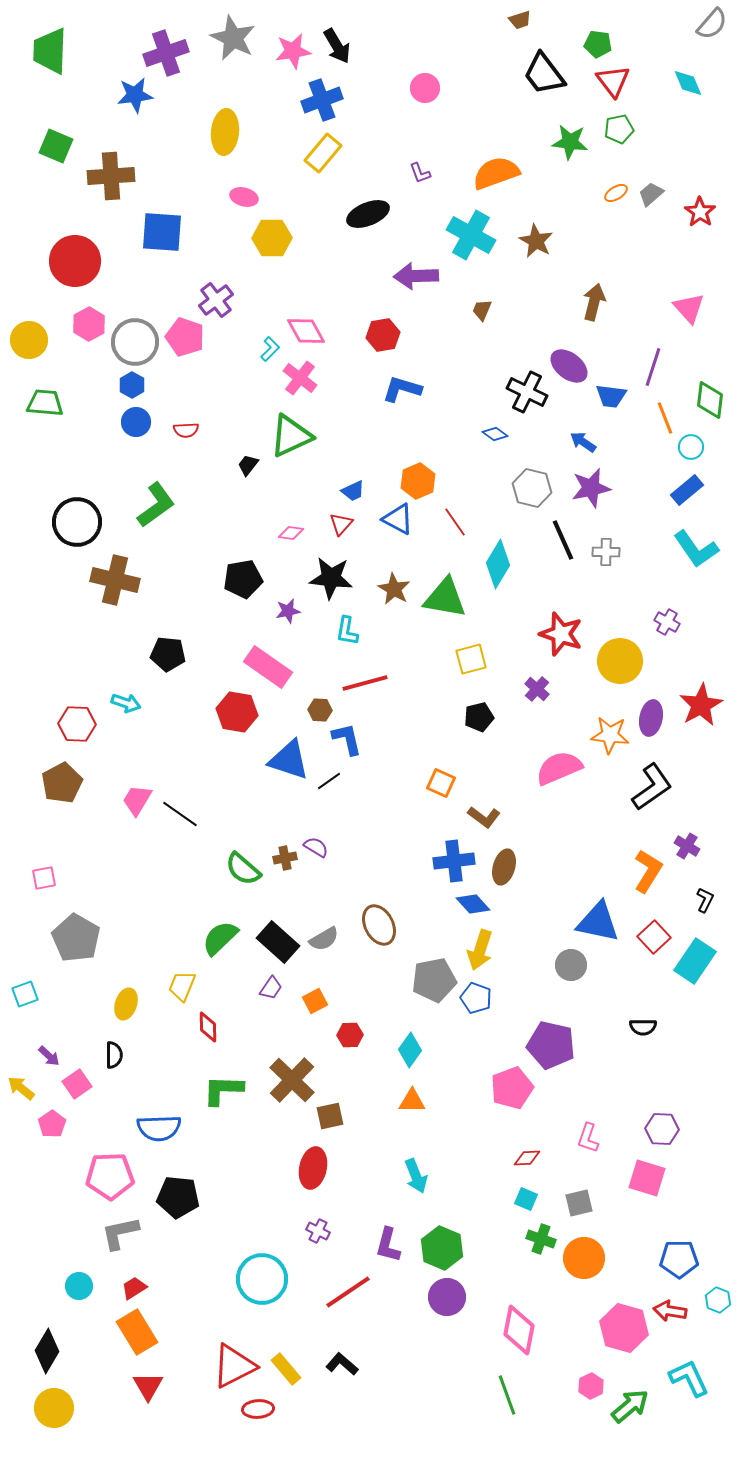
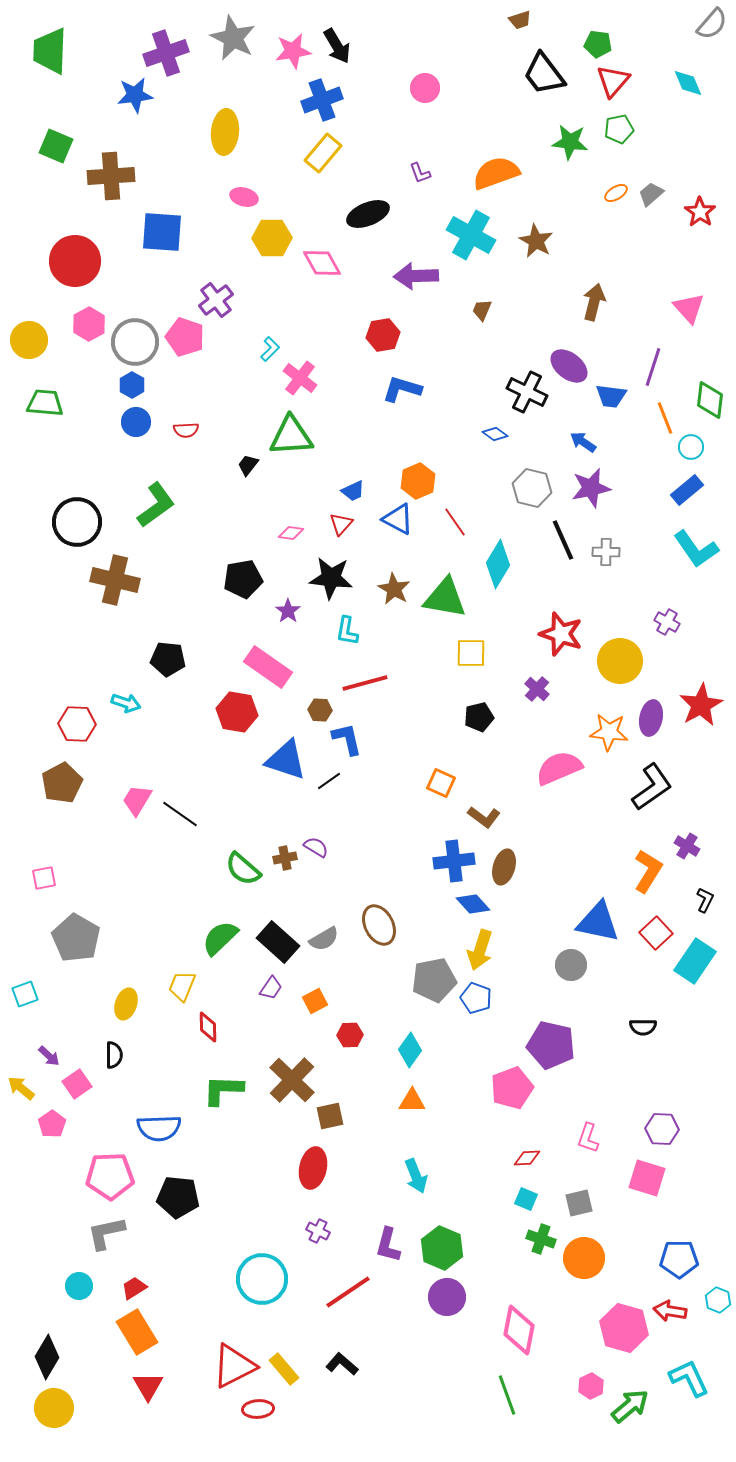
red triangle at (613, 81): rotated 18 degrees clockwise
pink diamond at (306, 331): moved 16 px right, 68 px up
green triangle at (291, 436): rotated 21 degrees clockwise
purple star at (288, 611): rotated 25 degrees counterclockwise
black pentagon at (168, 654): moved 5 px down
yellow square at (471, 659): moved 6 px up; rotated 16 degrees clockwise
orange star at (610, 735): moved 1 px left, 3 px up
blue triangle at (289, 760): moved 3 px left
red square at (654, 937): moved 2 px right, 4 px up
gray L-shape at (120, 1233): moved 14 px left
black diamond at (47, 1351): moved 6 px down
yellow rectangle at (286, 1369): moved 2 px left
